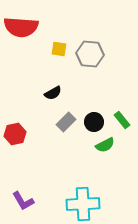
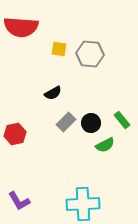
black circle: moved 3 px left, 1 px down
purple L-shape: moved 4 px left
